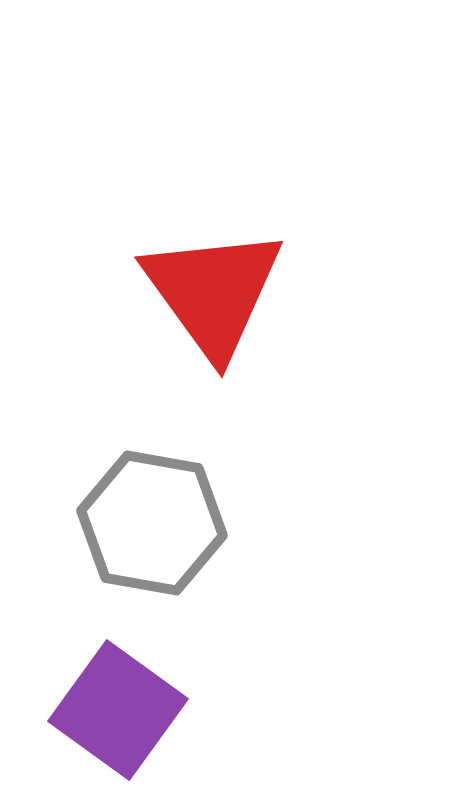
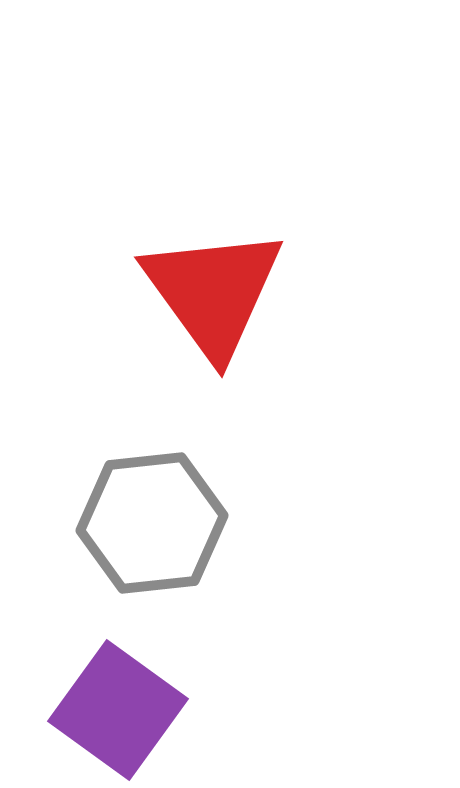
gray hexagon: rotated 16 degrees counterclockwise
